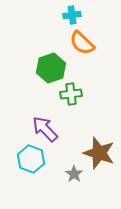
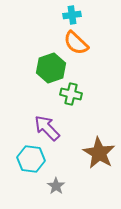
orange semicircle: moved 6 px left
green cross: rotated 20 degrees clockwise
purple arrow: moved 2 px right, 1 px up
brown star: rotated 12 degrees clockwise
cyan hexagon: rotated 12 degrees counterclockwise
gray star: moved 18 px left, 12 px down
